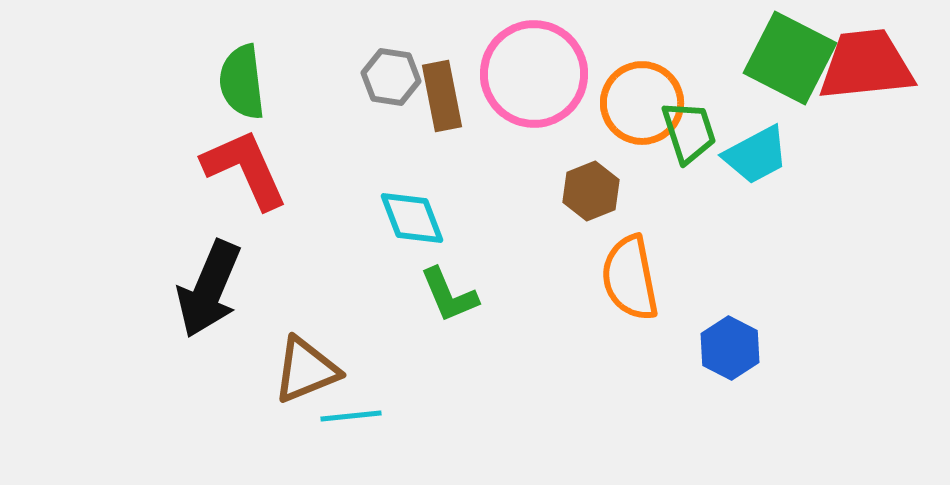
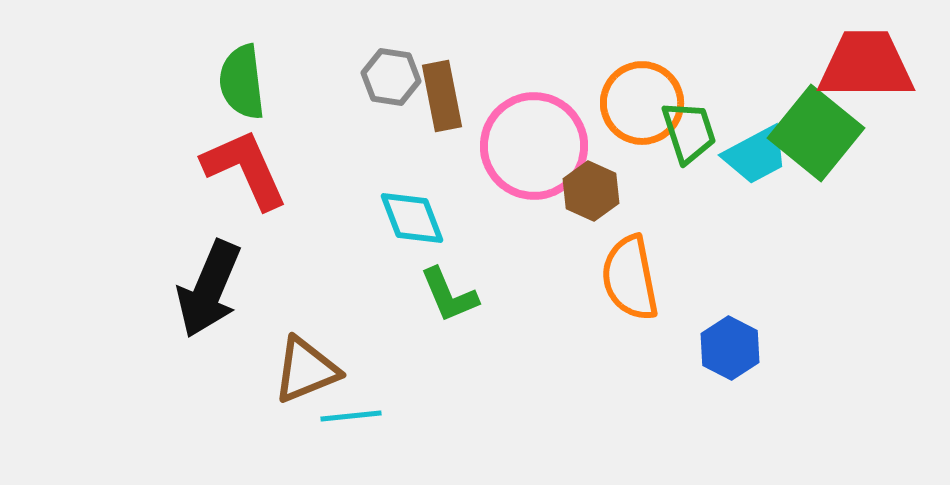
green square: moved 26 px right, 75 px down; rotated 12 degrees clockwise
red trapezoid: rotated 6 degrees clockwise
pink circle: moved 72 px down
brown hexagon: rotated 14 degrees counterclockwise
